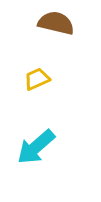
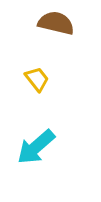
yellow trapezoid: rotated 76 degrees clockwise
